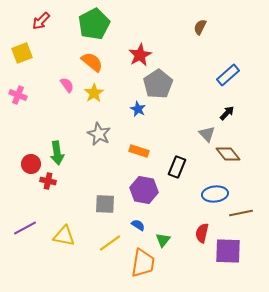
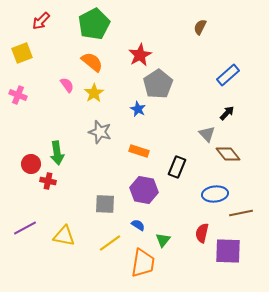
gray star: moved 1 px right, 2 px up; rotated 10 degrees counterclockwise
